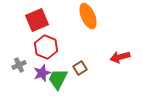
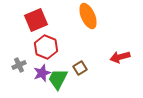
red square: moved 1 px left
